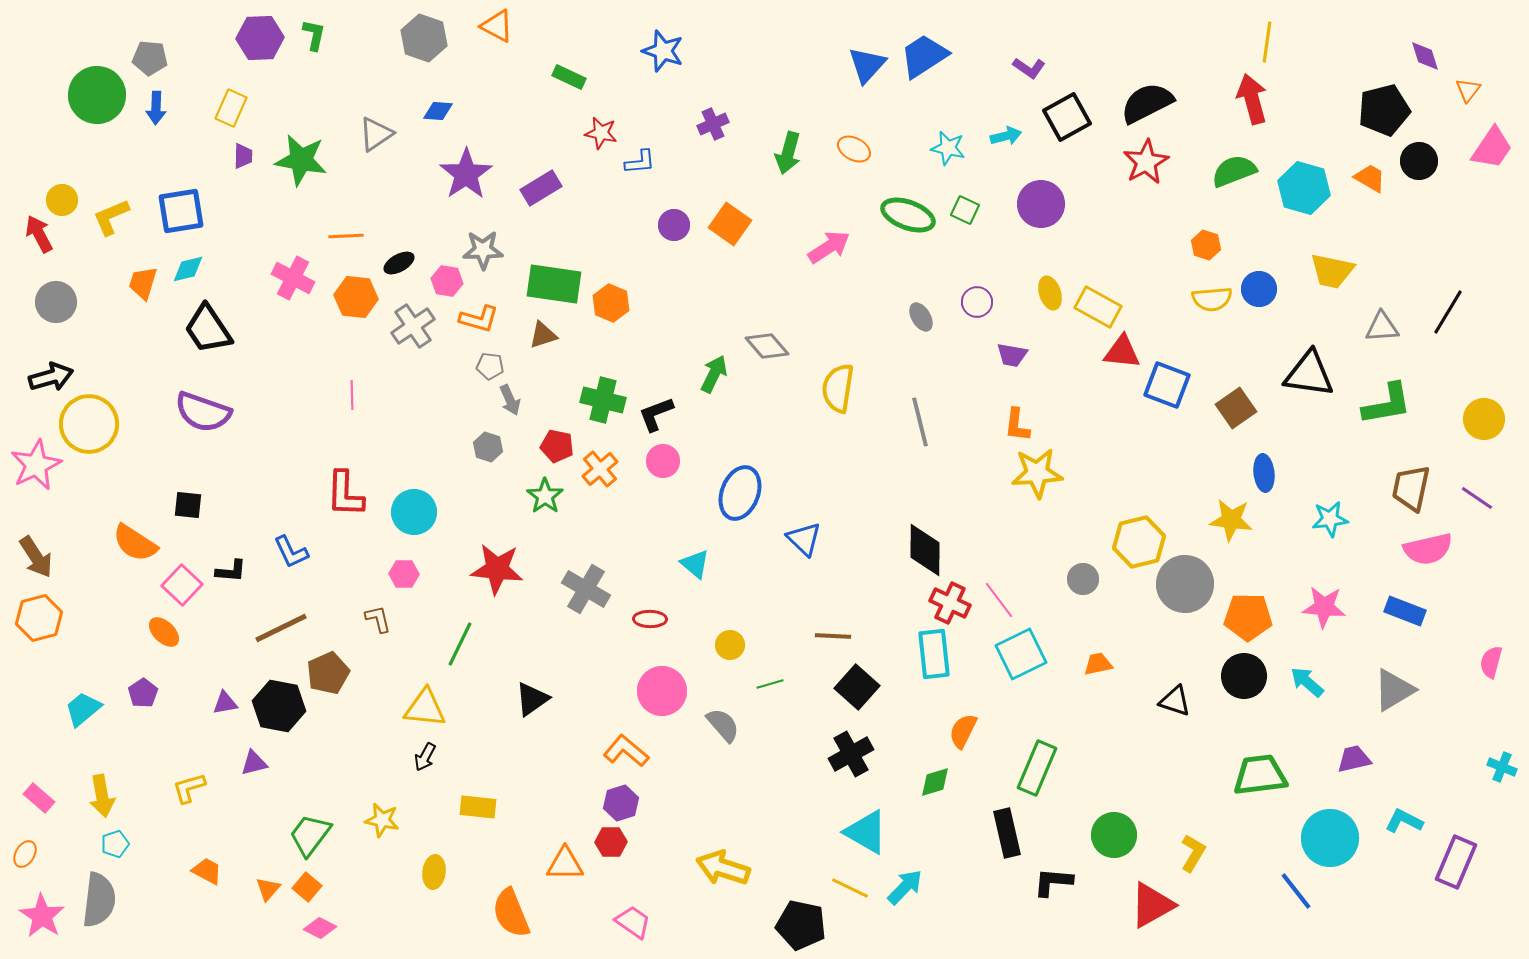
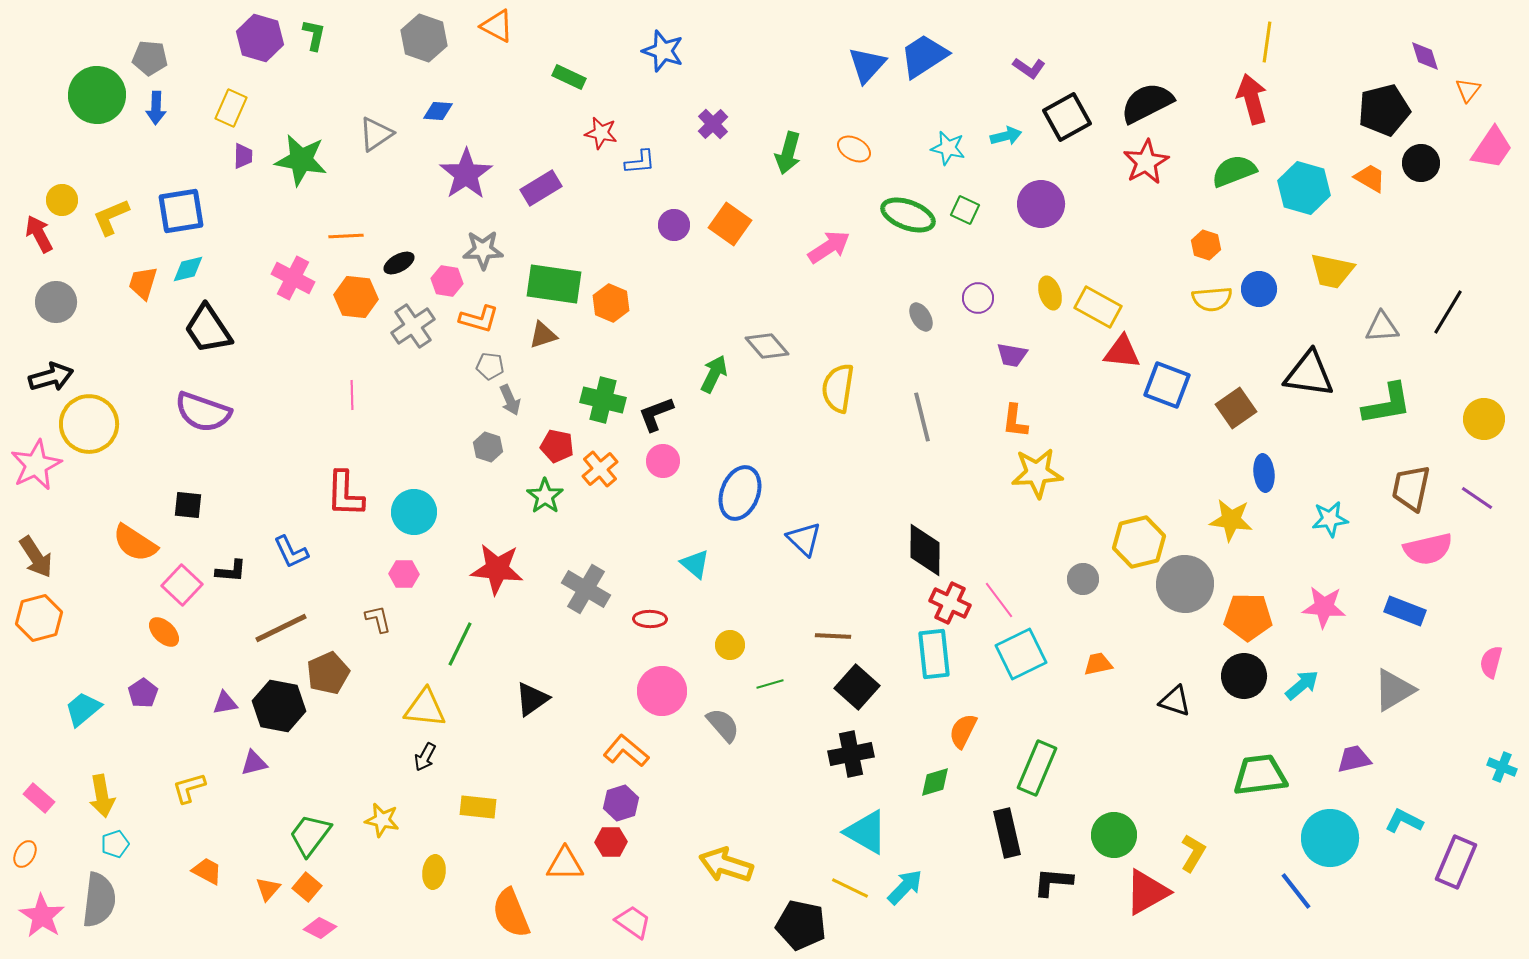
purple hexagon at (260, 38): rotated 18 degrees clockwise
purple cross at (713, 124): rotated 20 degrees counterclockwise
black circle at (1419, 161): moved 2 px right, 2 px down
purple circle at (977, 302): moved 1 px right, 4 px up
gray line at (920, 422): moved 2 px right, 5 px up
orange L-shape at (1017, 425): moved 2 px left, 4 px up
cyan arrow at (1307, 682): moved 5 px left, 3 px down; rotated 99 degrees clockwise
black cross at (851, 754): rotated 18 degrees clockwise
yellow arrow at (723, 868): moved 3 px right, 3 px up
red triangle at (1152, 905): moved 5 px left, 13 px up
